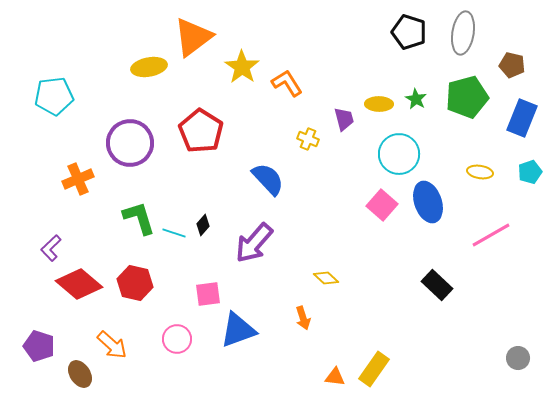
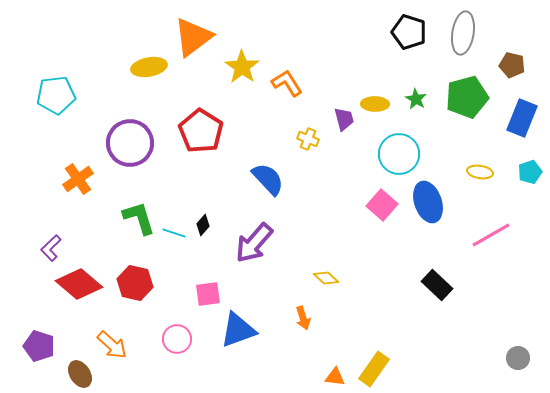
cyan pentagon at (54, 96): moved 2 px right, 1 px up
yellow ellipse at (379, 104): moved 4 px left
orange cross at (78, 179): rotated 12 degrees counterclockwise
